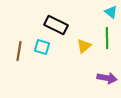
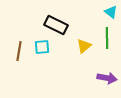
cyan square: rotated 21 degrees counterclockwise
